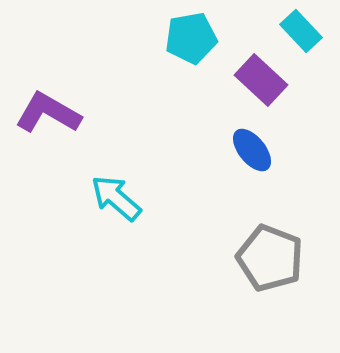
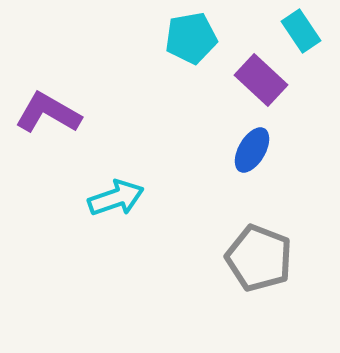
cyan rectangle: rotated 9 degrees clockwise
blue ellipse: rotated 69 degrees clockwise
cyan arrow: rotated 120 degrees clockwise
gray pentagon: moved 11 px left
